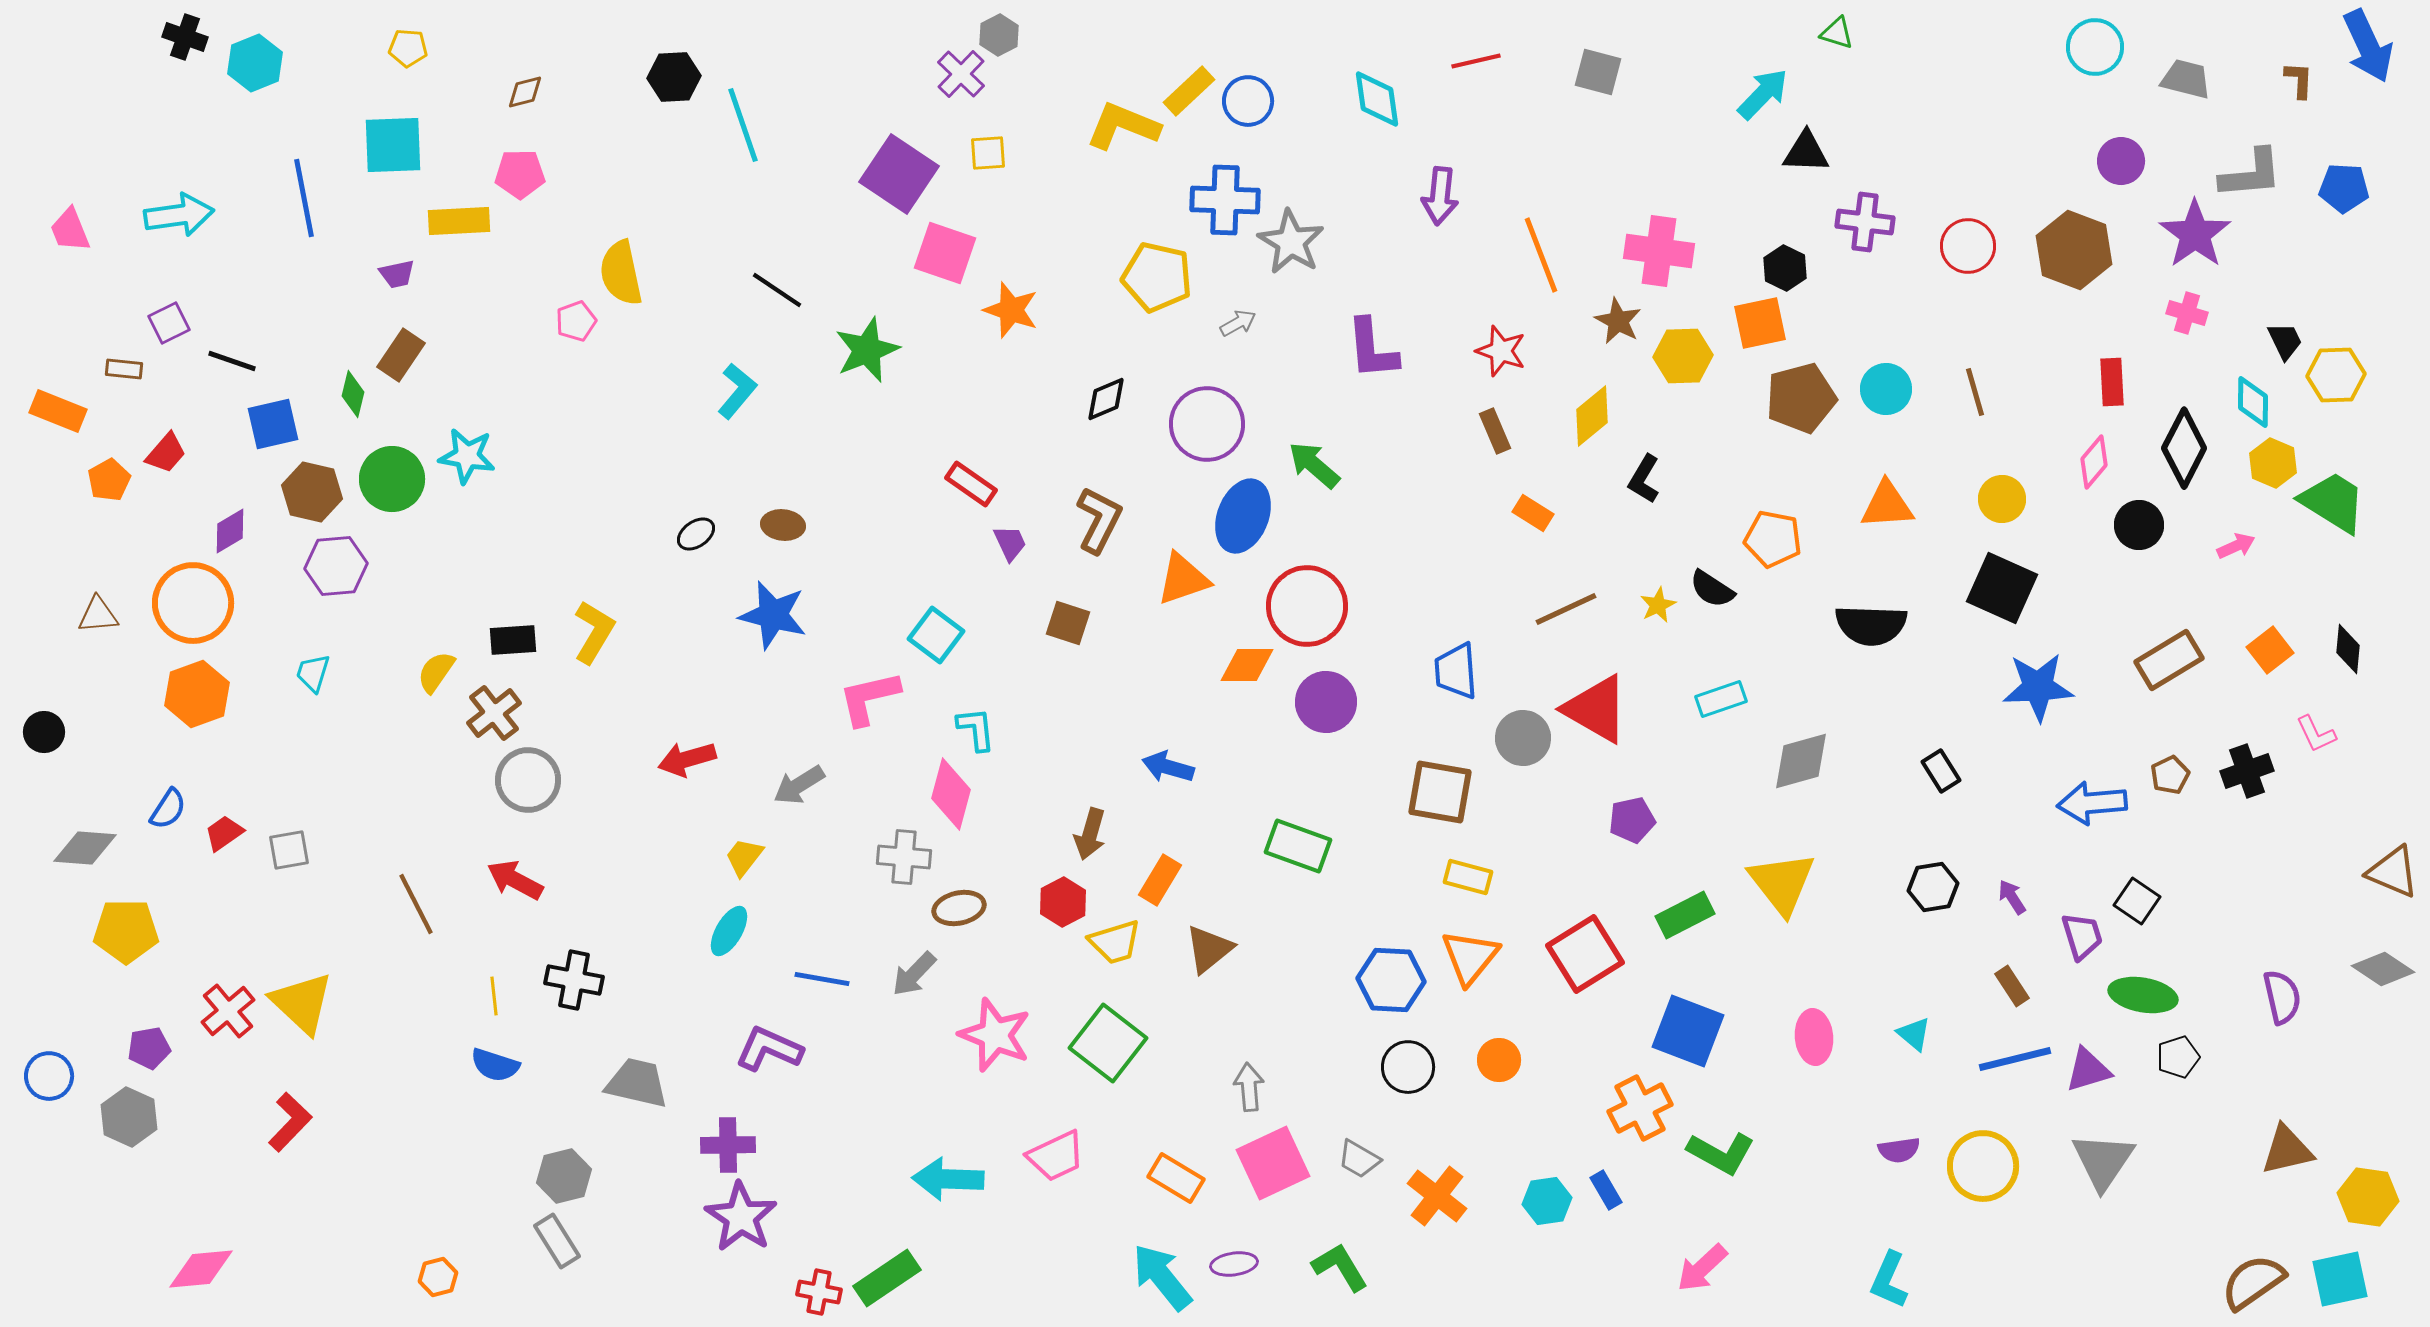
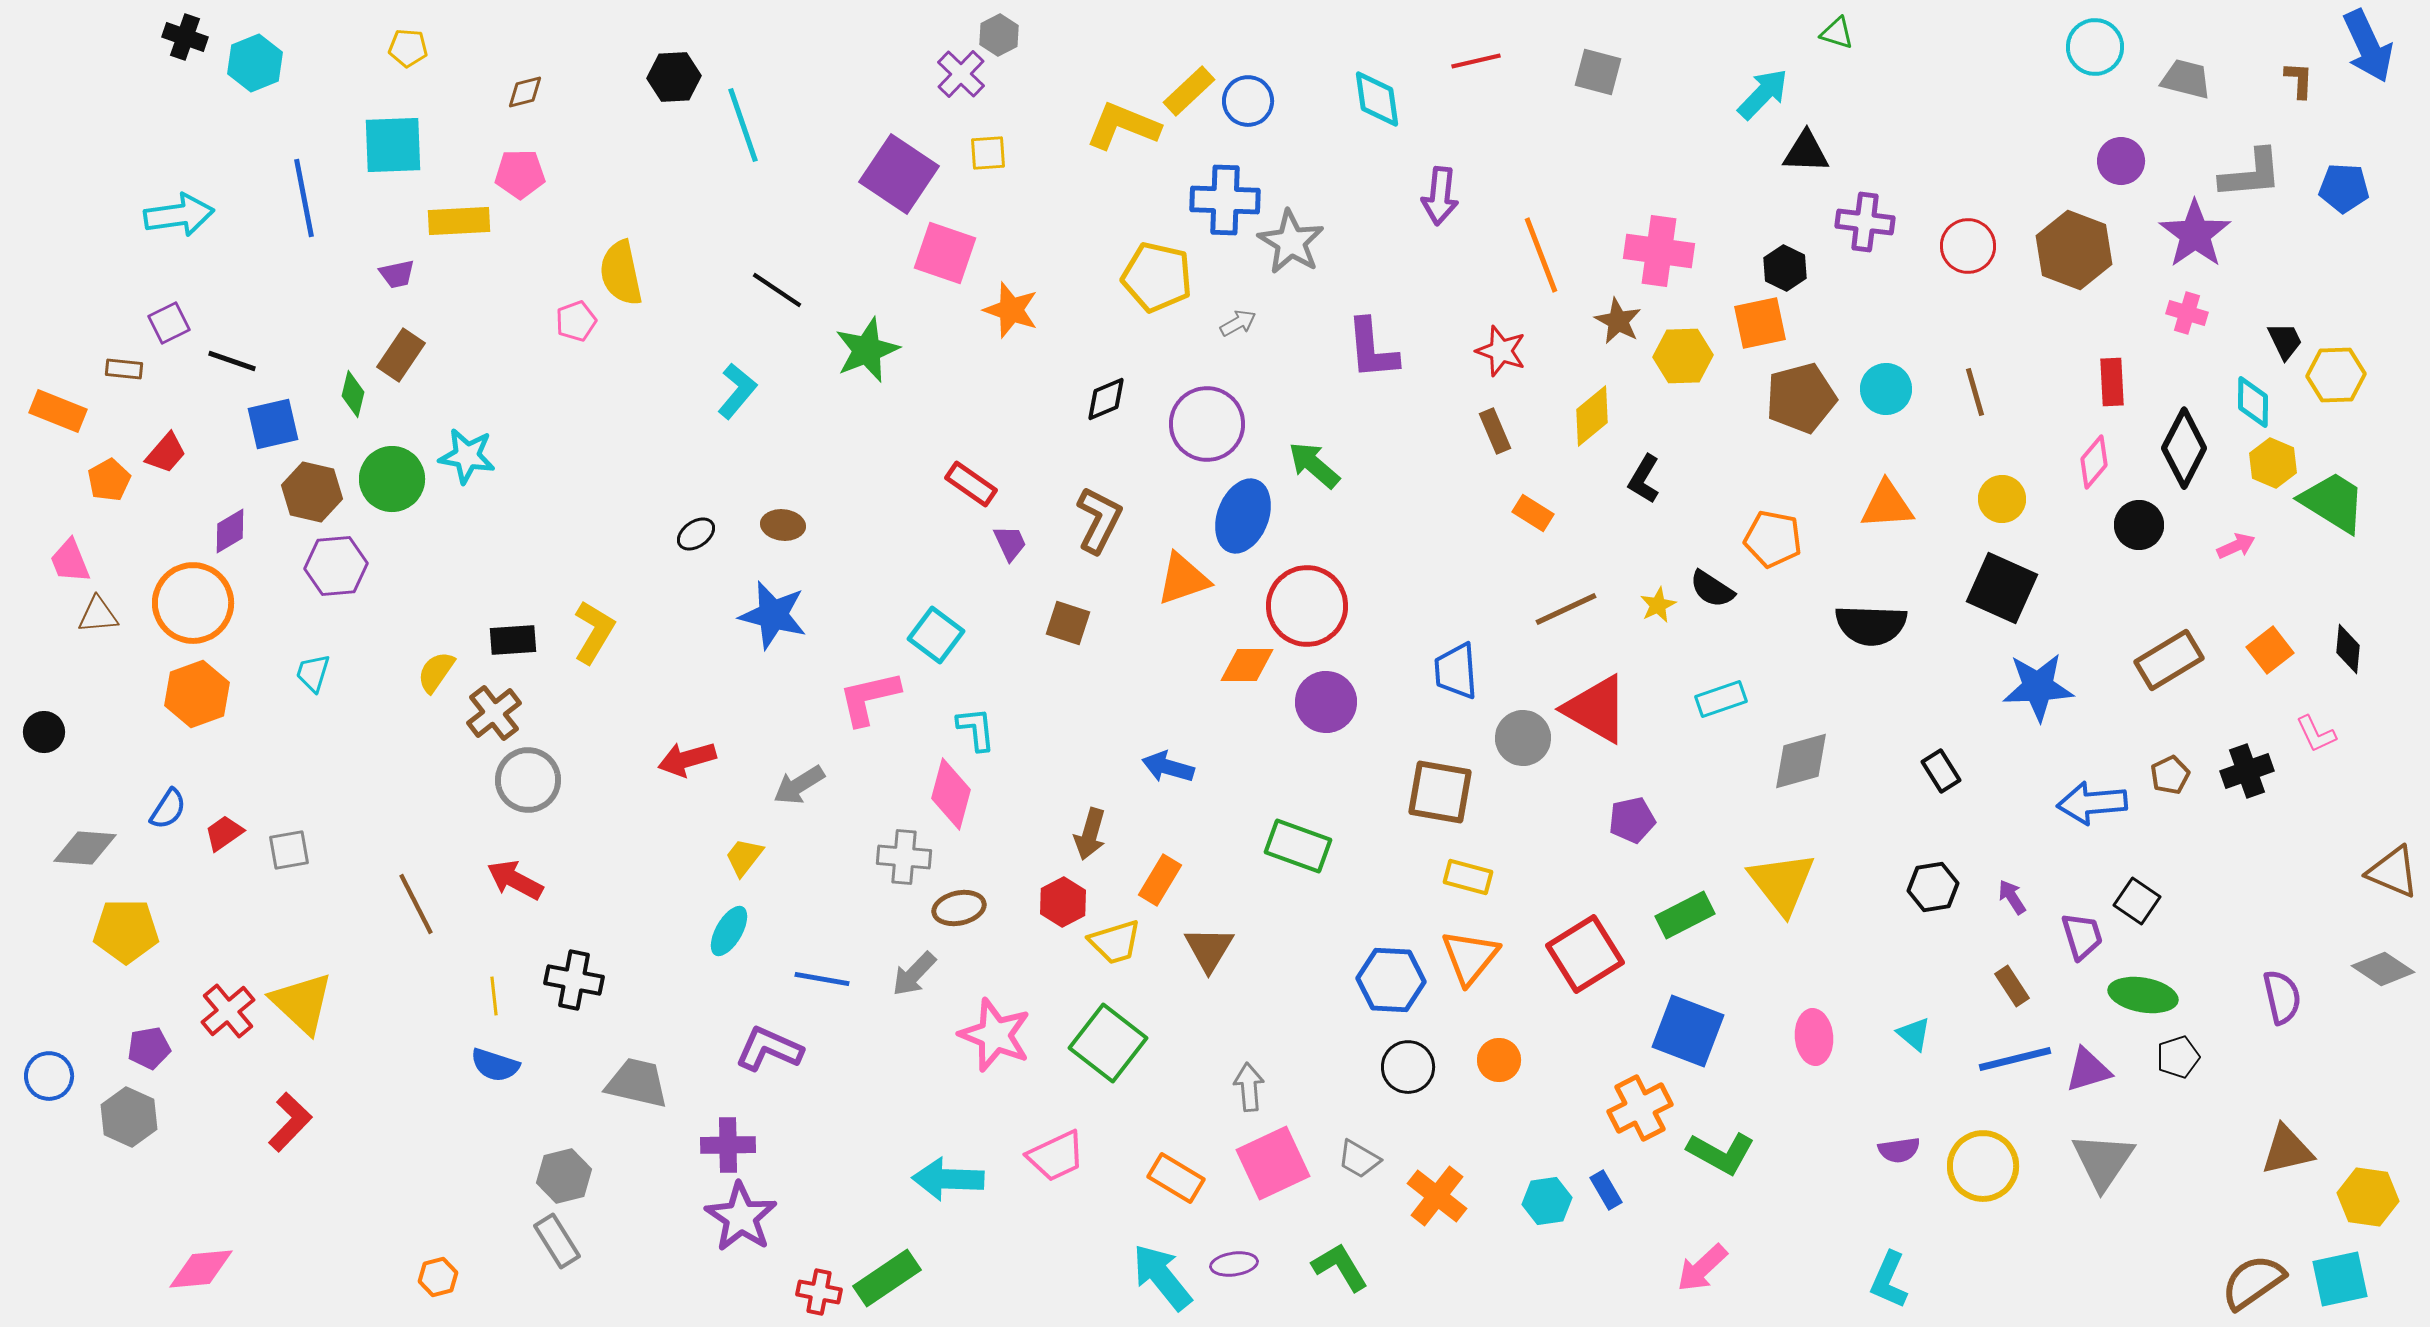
pink trapezoid at (70, 230): moved 331 px down
brown triangle at (1209, 949): rotated 20 degrees counterclockwise
